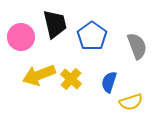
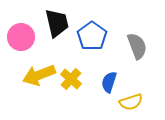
black trapezoid: moved 2 px right, 1 px up
